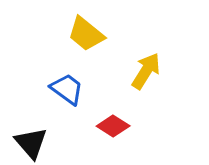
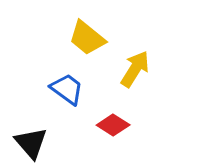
yellow trapezoid: moved 1 px right, 4 px down
yellow arrow: moved 11 px left, 2 px up
red diamond: moved 1 px up
